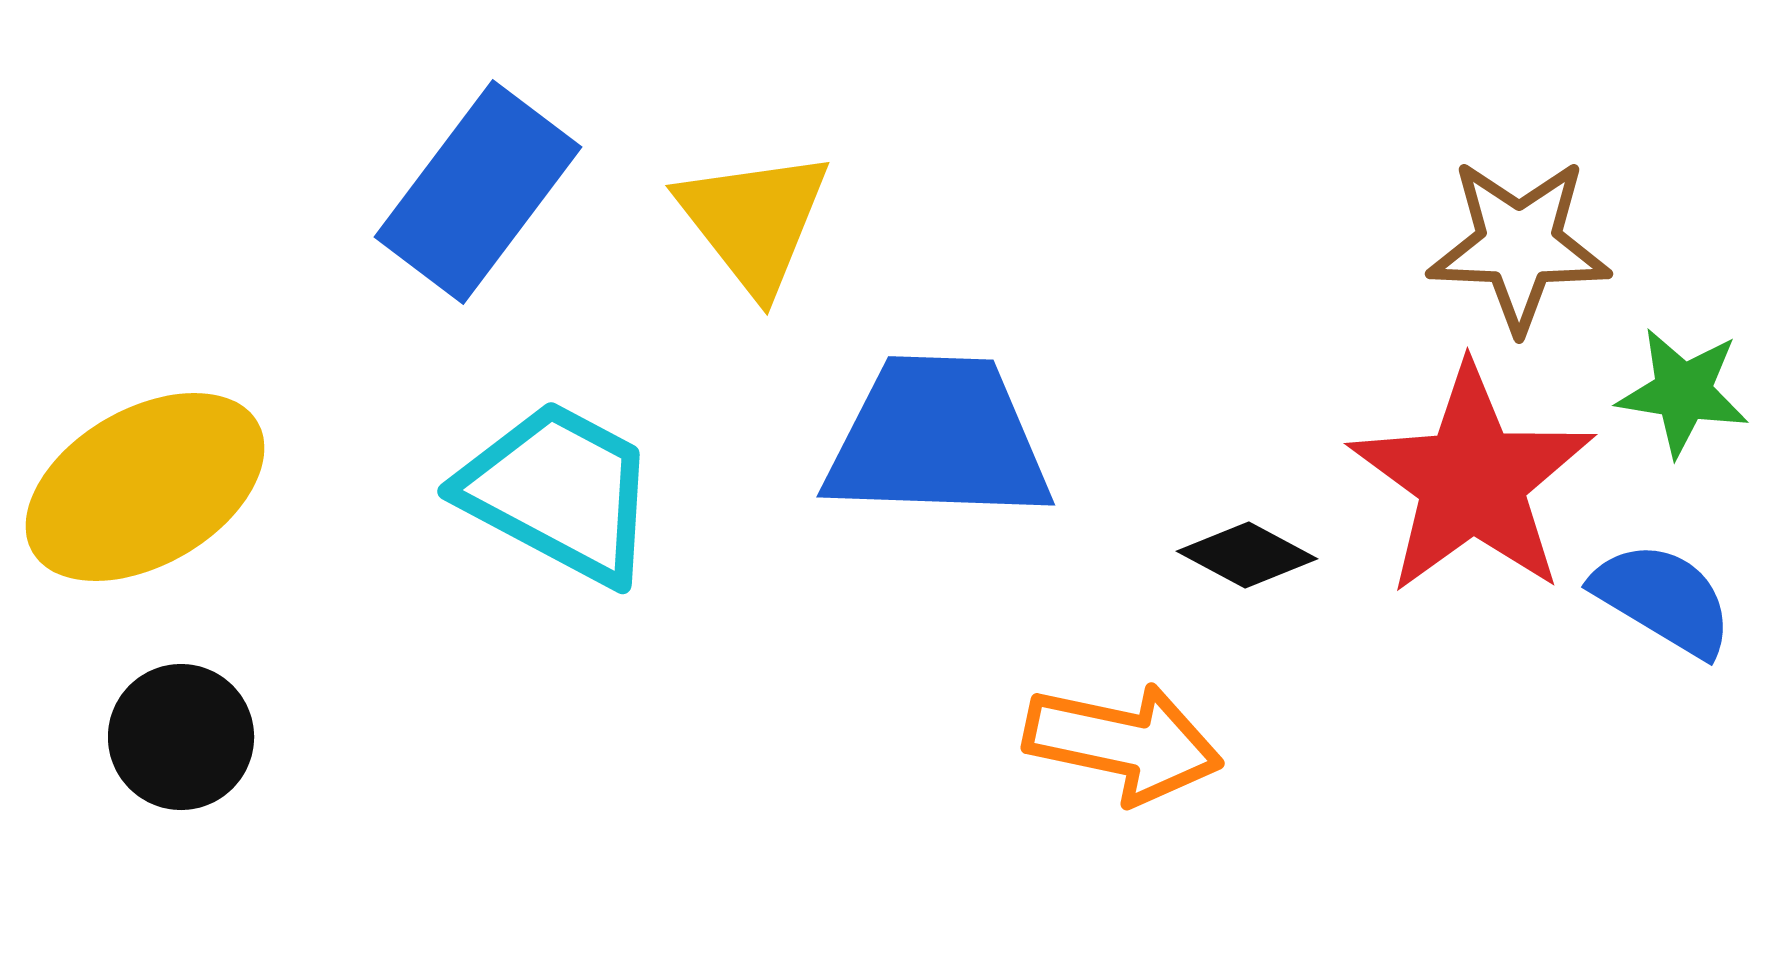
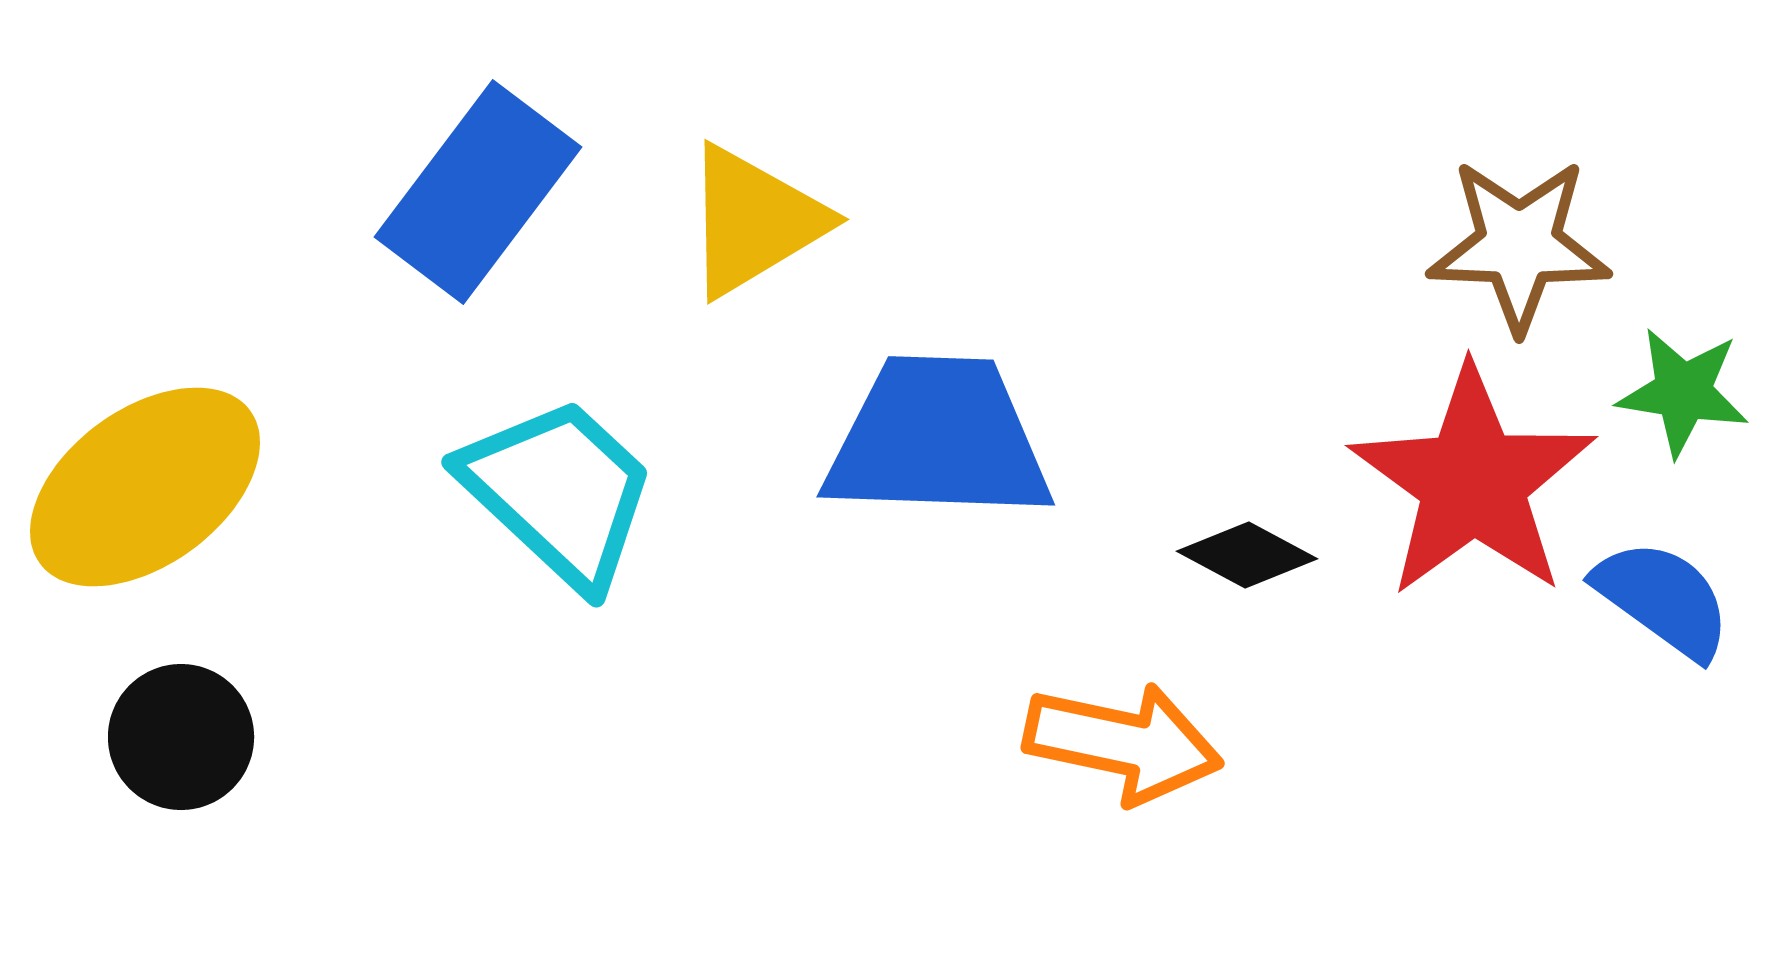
yellow triangle: rotated 37 degrees clockwise
red star: moved 1 px right, 2 px down
yellow ellipse: rotated 6 degrees counterclockwise
cyan trapezoid: rotated 15 degrees clockwise
blue semicircle: rotated 5 degrees clockwise
